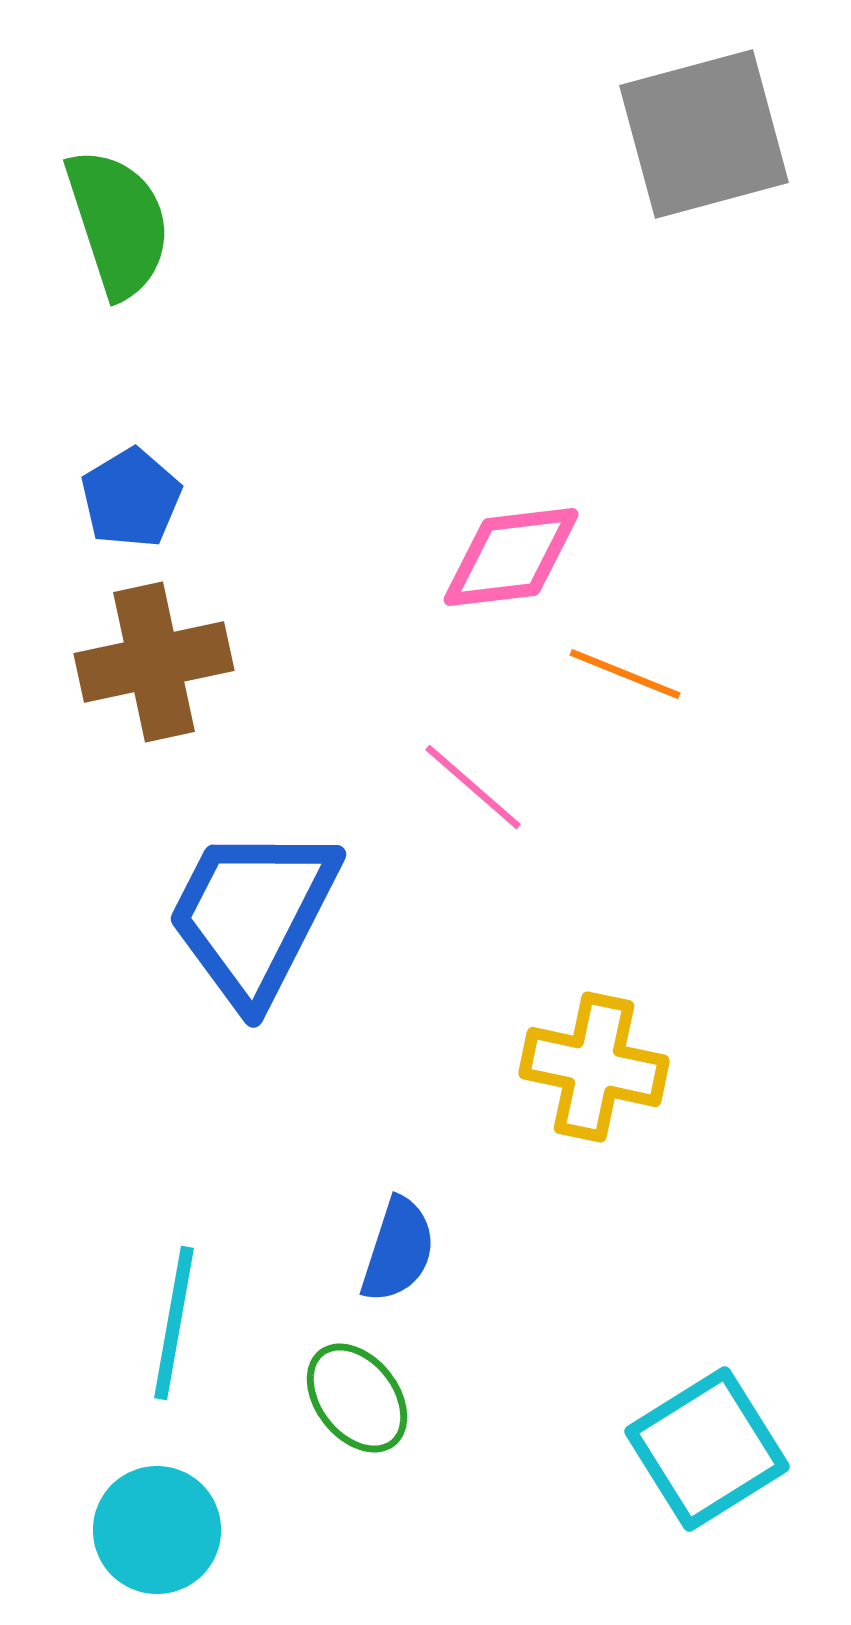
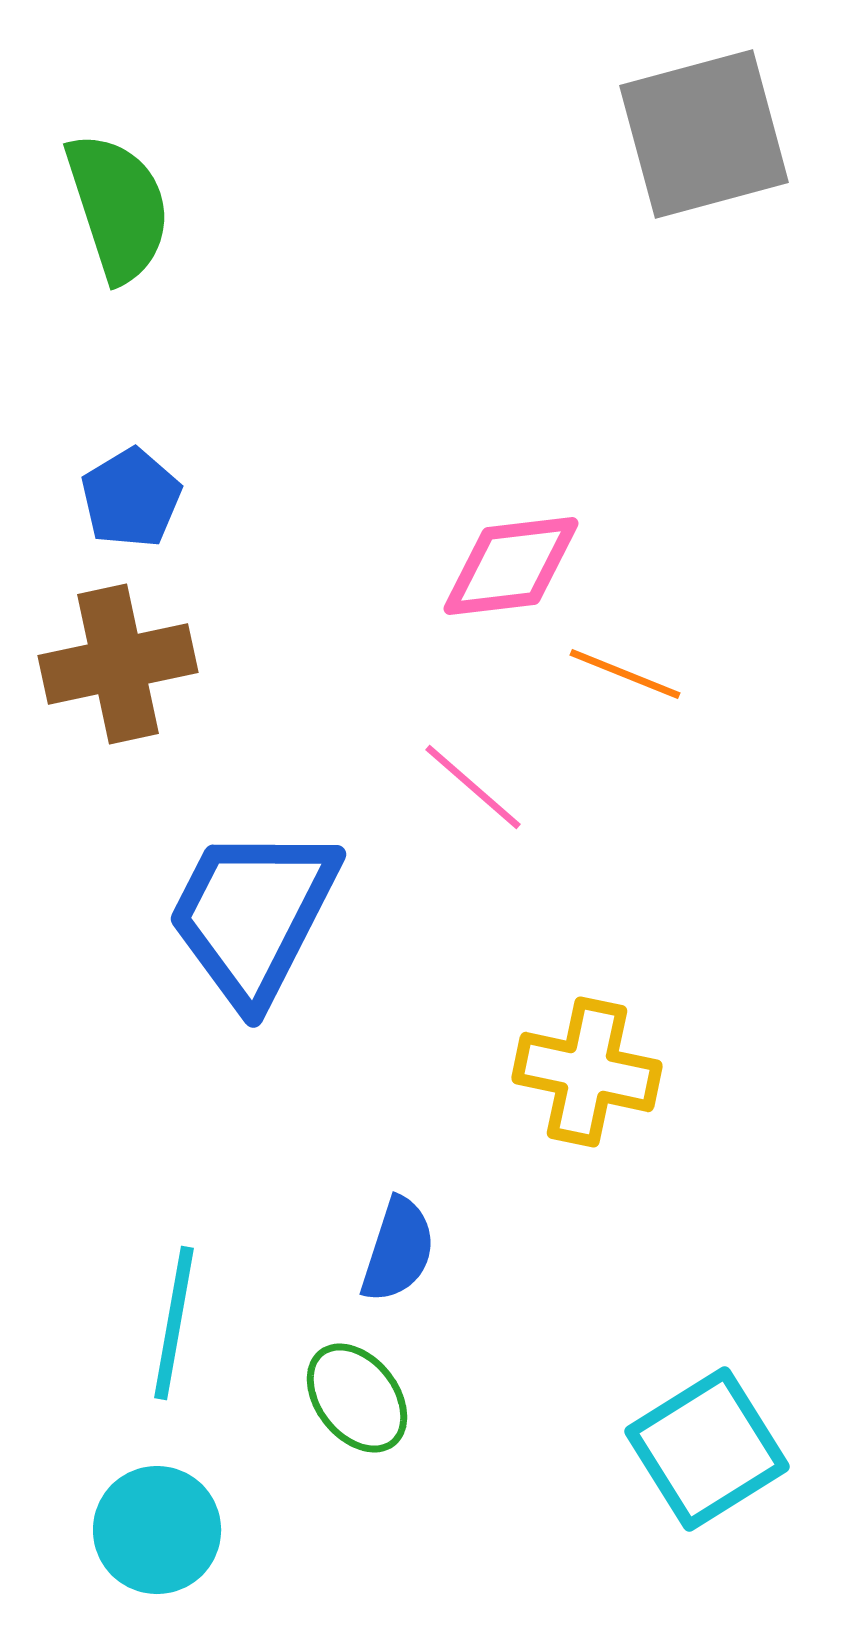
green semicircle: moved 16 px up
pink diamond: moved 9 px down
brown cross: moved 36 px left, 2 px down
yellow cross: moved 7 px left, 5 px down
